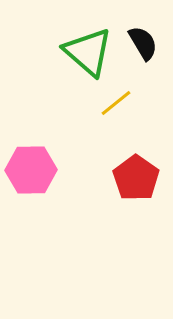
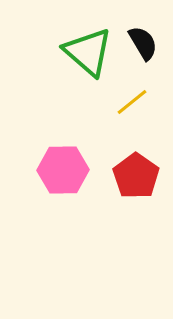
yellow line: moved 16 px right, 1 px up
pink hexagon: moved 32 px right
red pentagon: moved 2 px up
